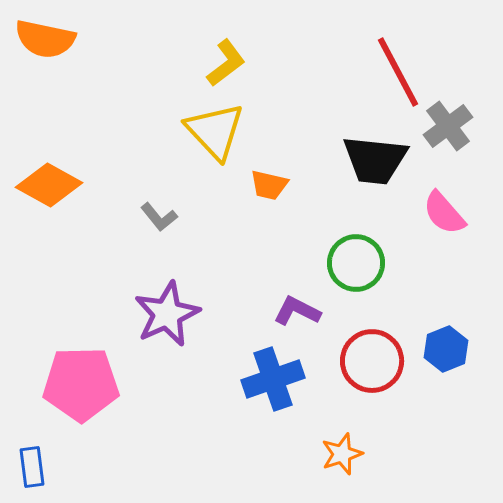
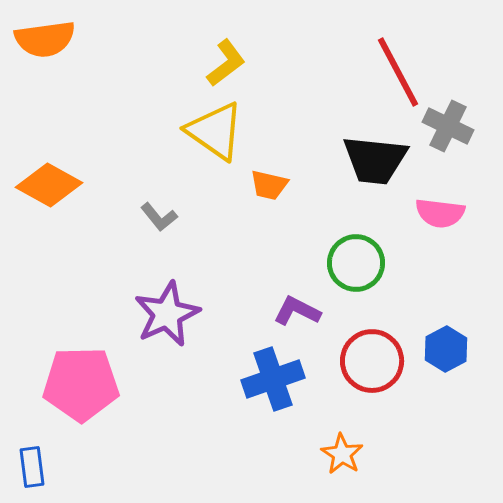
orange semicircle: rotated 20 degrees counterclockwise
gray cross: rotated 27 degrees counterclockwise
yellow triangle: rotated 12 degrees counterclockwise
pink semicircle: moved 4 px left; rotated 42 degrees counterclockwise
blue hexagon: rotated 6 degrees counterclockwise
orange star: rotated 21 degrees counterclockwise
